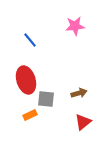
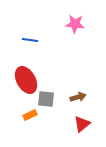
pink star: moved 2 px up; rotated 12 degrees clockwise
blue line: rotated 42 degrees counterclockwise
red ellipse: rotated 12 degrees counterclockwise
brown arrow: moved 1 px left, 4 px down
red triangle: moved 1 px left, 2 px down
